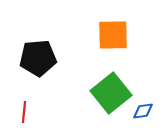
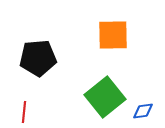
green square: moved 6 px left, 4 px down
